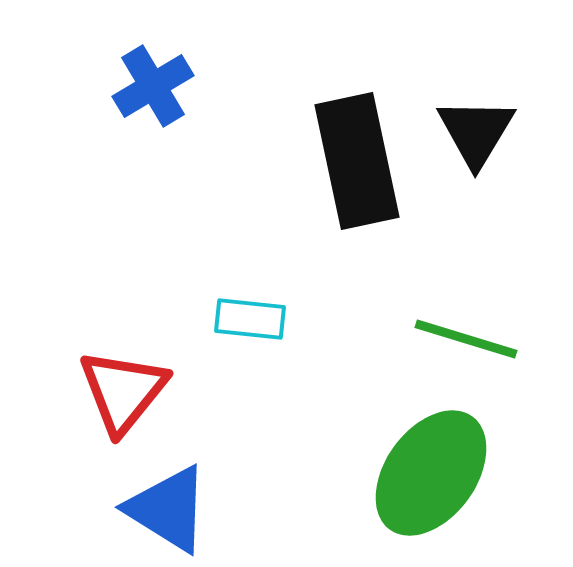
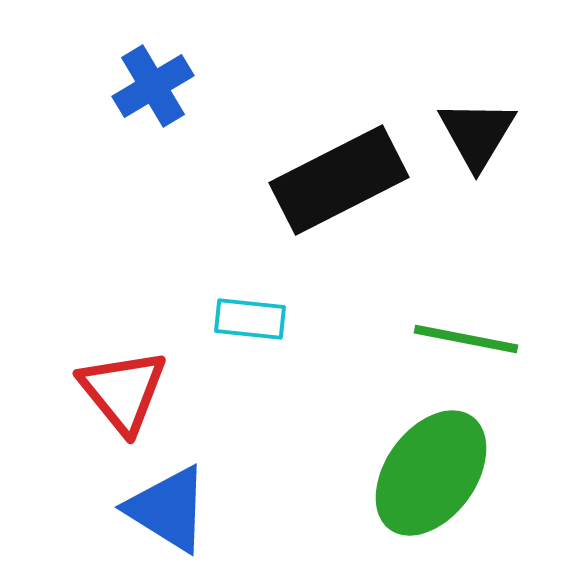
black triangle: moved 1 px right, 2 px down
black rectangle: moved 18 px left, 19 px down; rotated 75 degrees clockwise
green line: rotated 6 degrees counterclockwise
red triangle: rotated 18 degrees counterclockwise
